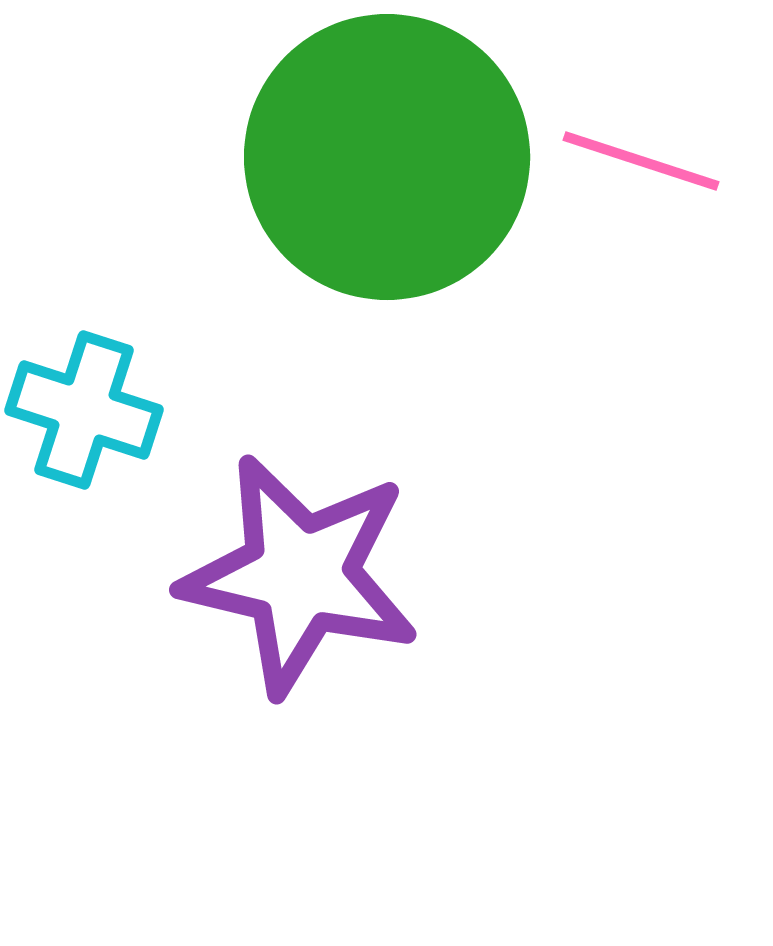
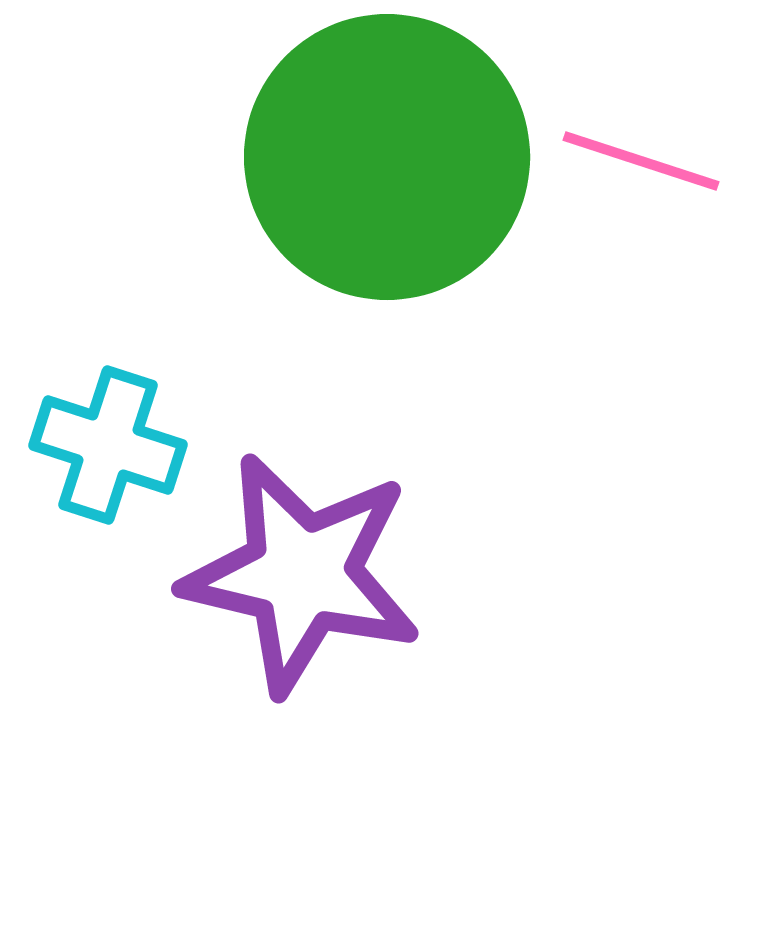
cyan cross: moved 24 px right, 35 px down
purple star: moved 2 px right, 1 px up
